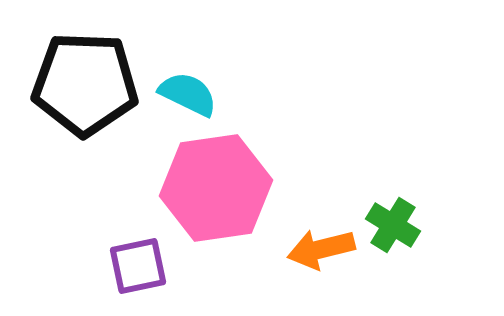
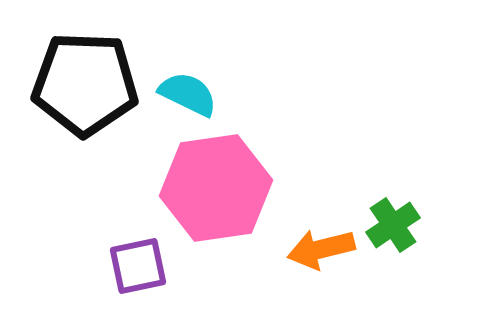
green cross: rotated 24 degrees clockwise
